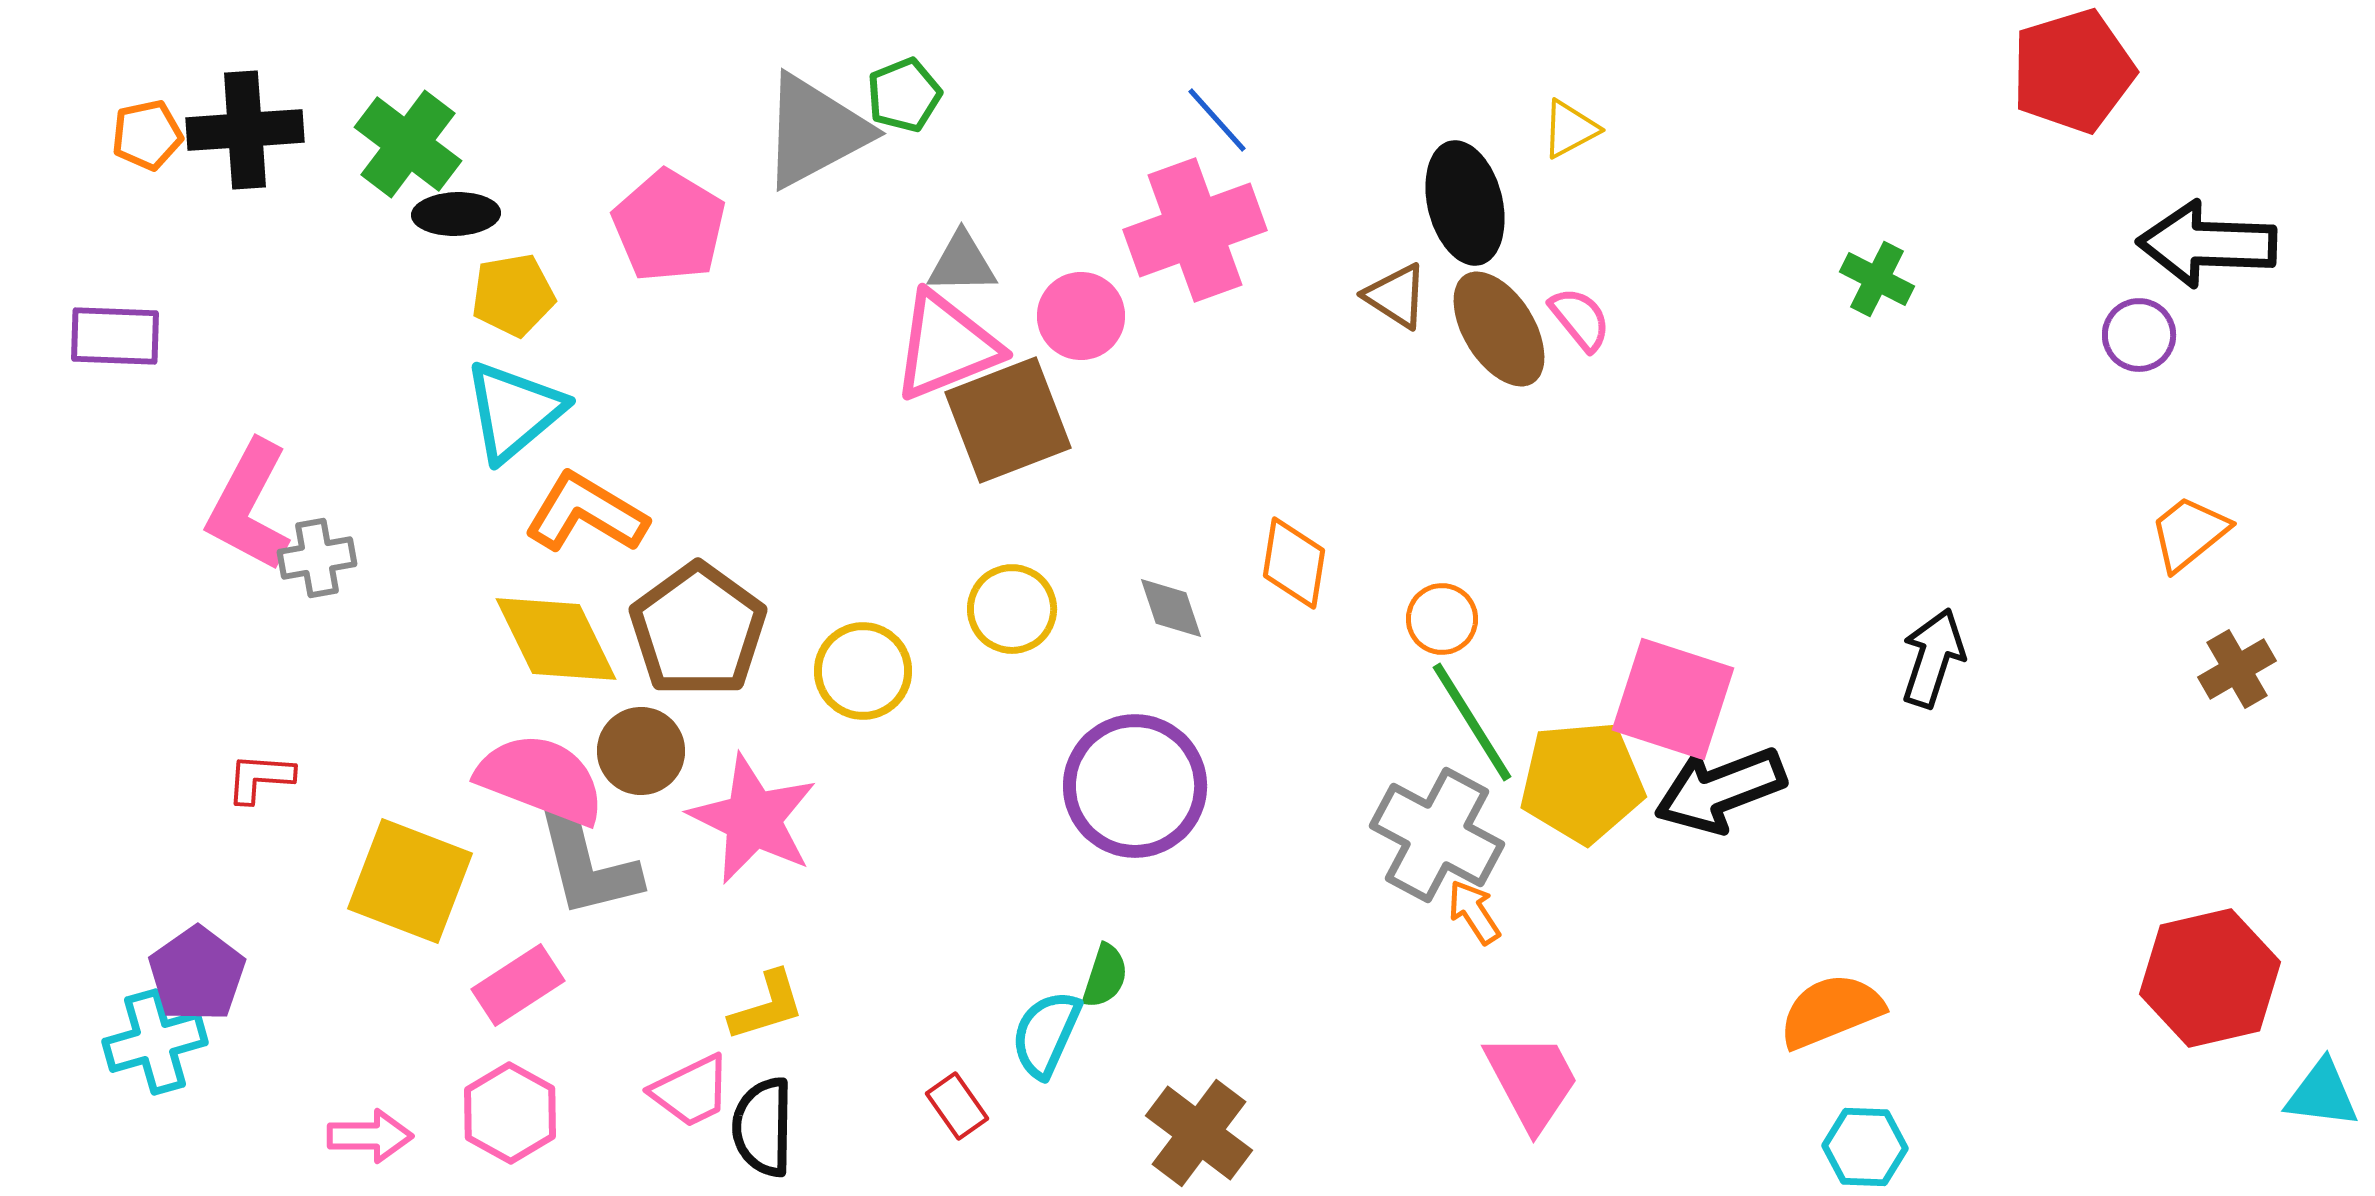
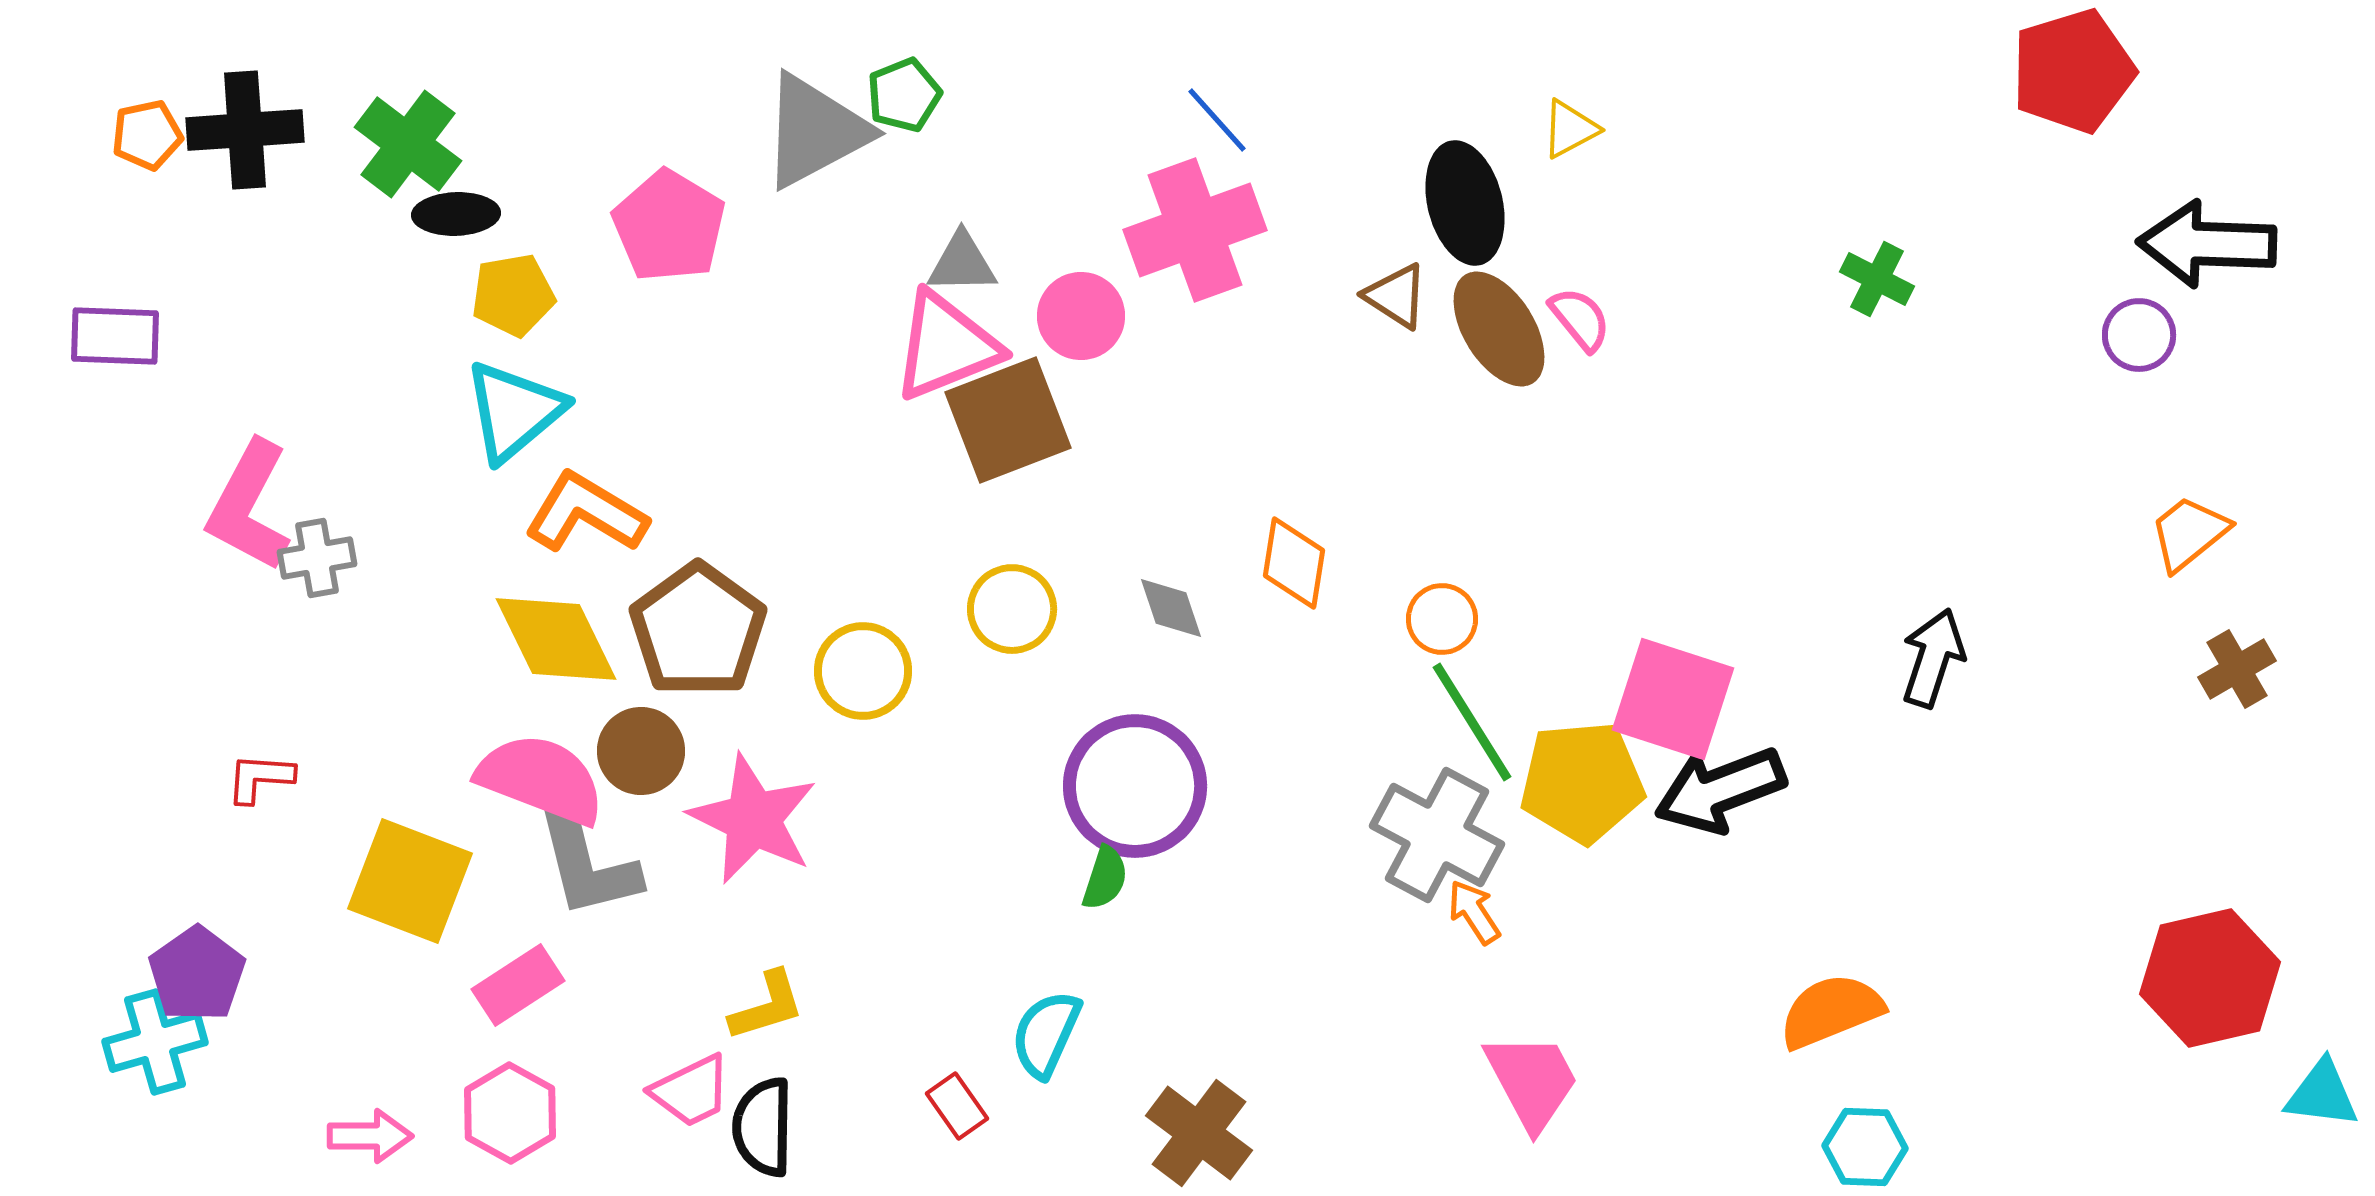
green semicircle at (1105, 976): moved 98 px up
